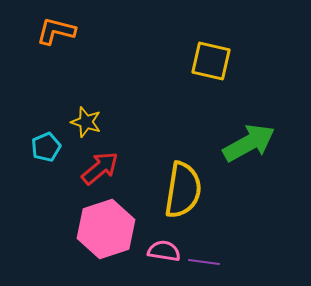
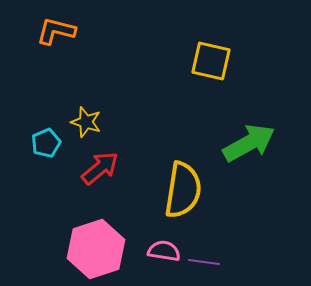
cyan pentagon: moved 4 px up
pink hexagon: moved 10 px left, 20 px down
